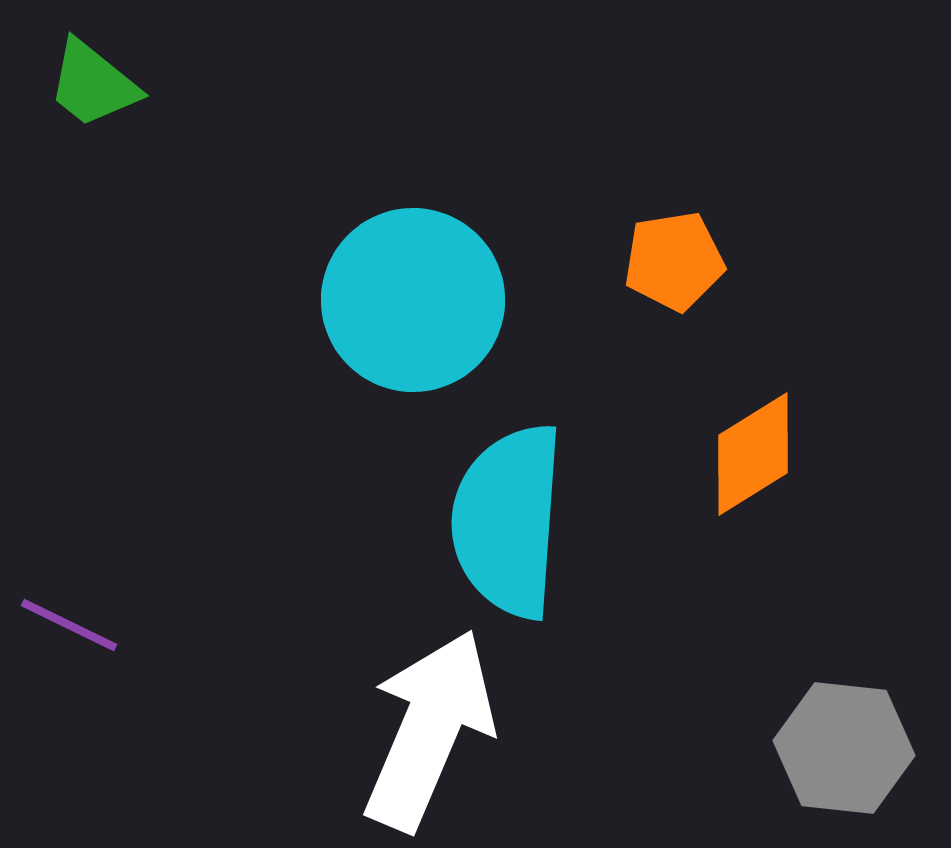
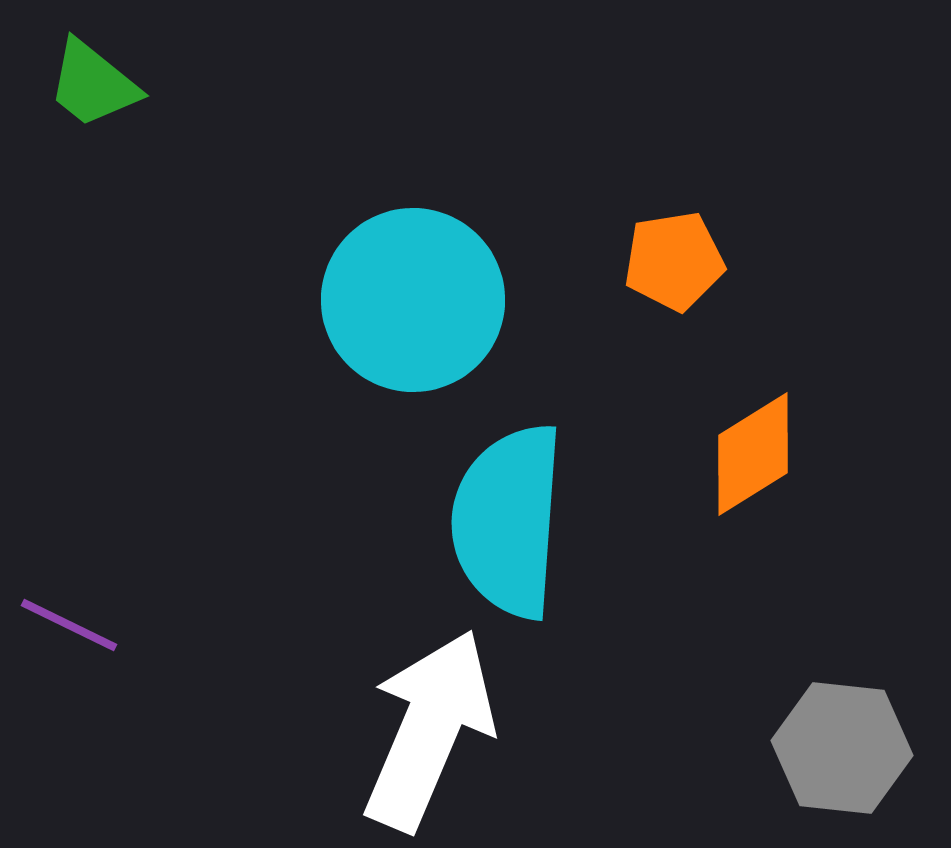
gray hexagon: moved 2 px left
